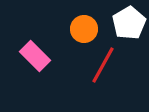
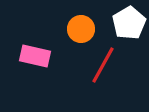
orange circle: moved 3 px left
pink rectangle: rotated 32 degrees counterclockwise
